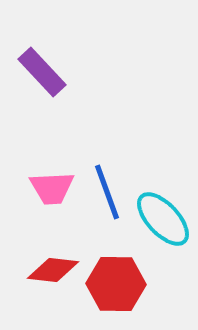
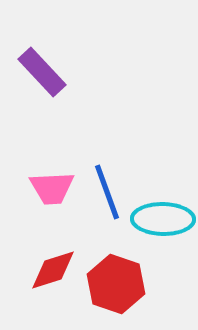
cyan ellipse: rotated 46 degrees counterclockwise
red diamond: rotated 24 degrees counterclockwise
red hexagon: rotated 18 degrees clockwise
